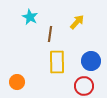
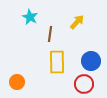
red circle: moved 2 px up
